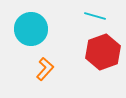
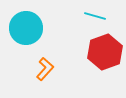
cyan circle: moved 5 px left, 1 px up
red hexagon: moved 2 px right
